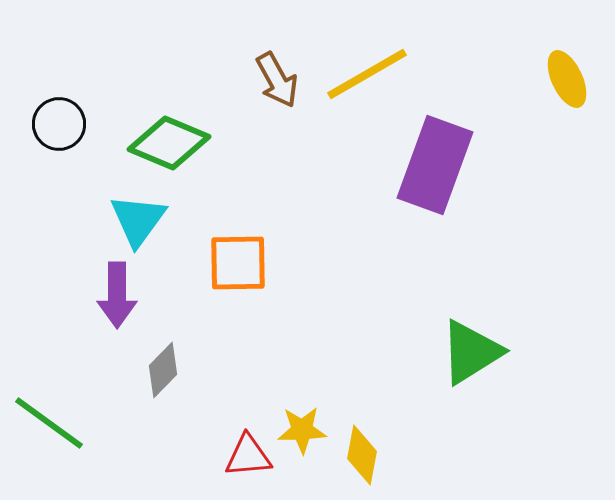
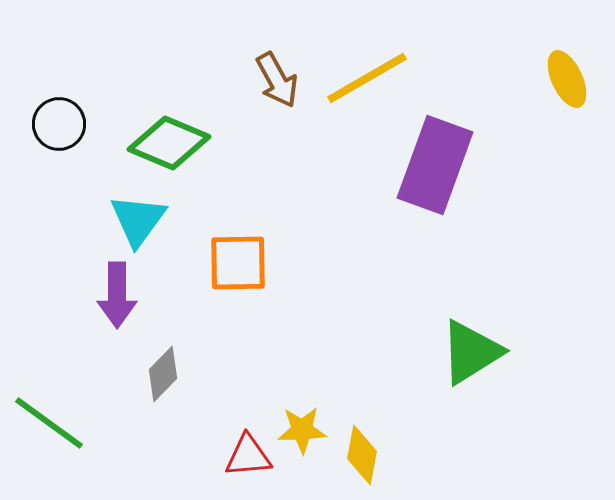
yellow line: moved 4 px down
gray diamond: moved 4 px down
